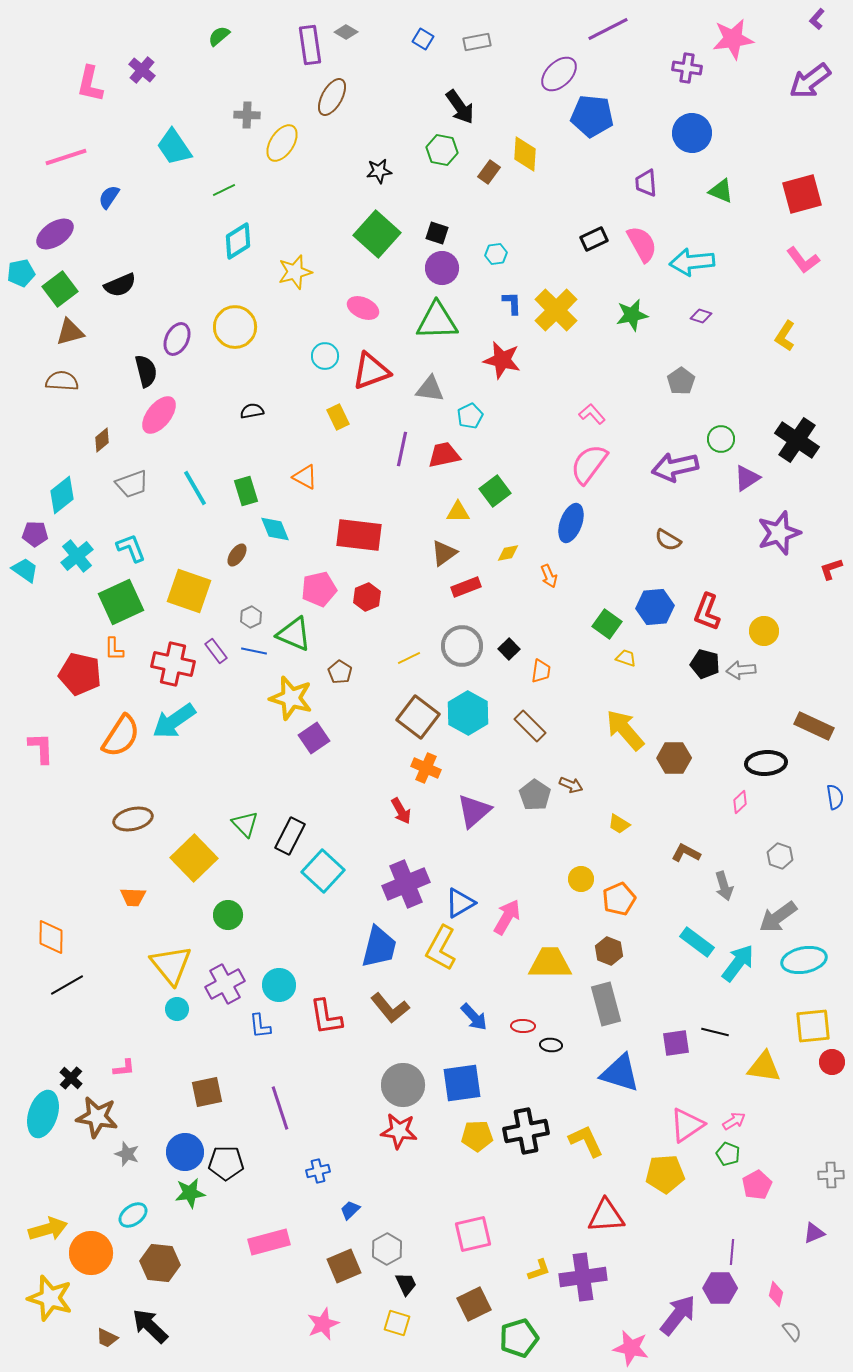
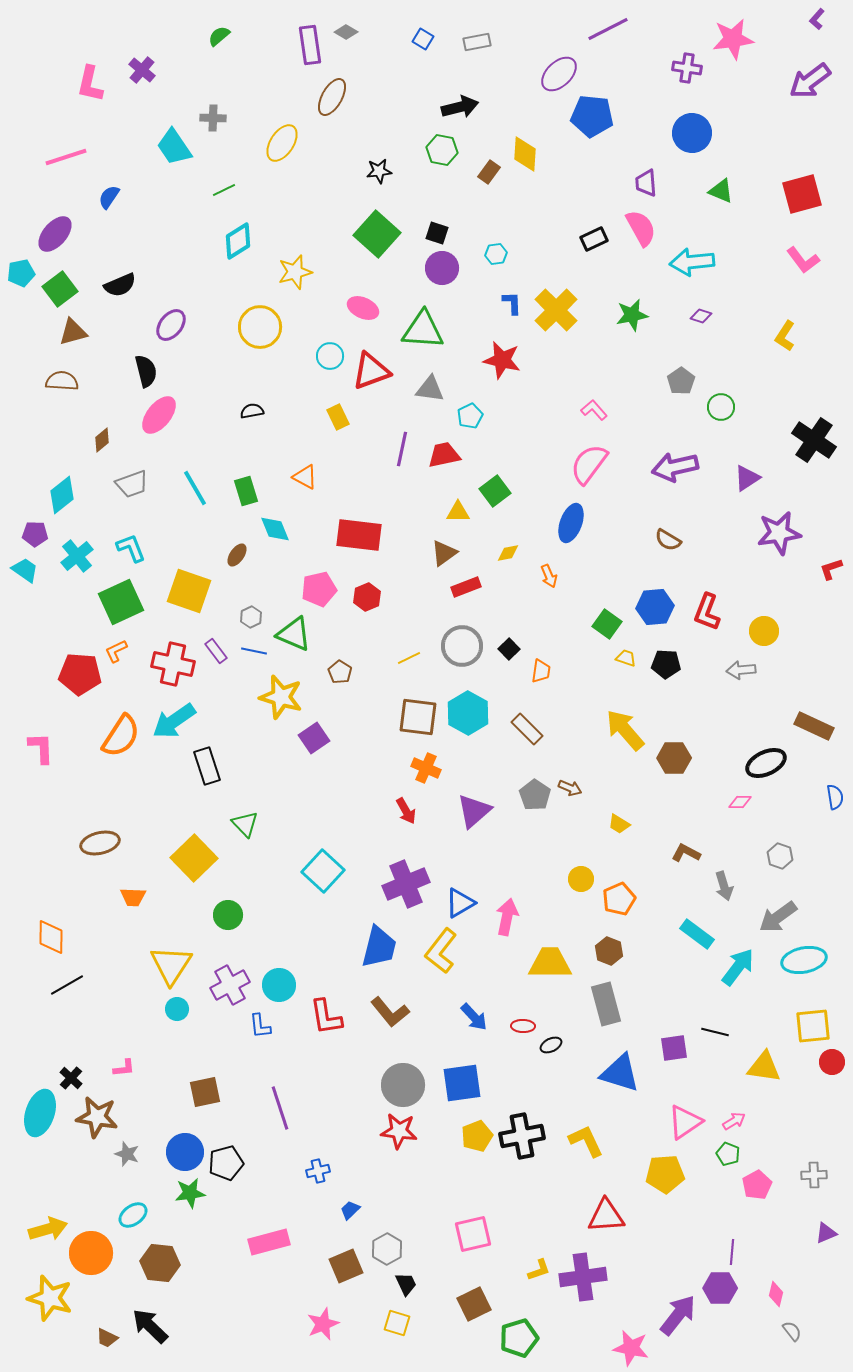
black arrow at (460, 107): rotated 69 degrees counterclockwise
gray cross at (247, 115): moved 34 px left, 3 px down
purple ellipse at (55, 234): rotated 15 degrees counterclockwise
pink semicircle at (642, 244): moved 1 px left, 16 px up
green triangle at (437, 321): moved 14 px left, 9 px down; rotated 6 degrees clockwise
yellow circle at (235, 327): moved 25 px right
brown triangle at (70, 332): moved 3 px right
purple ellipse at (177, 339): moved 6 px left, 14 px up; rotated 12 degrees clockwise
cyan circle at (325, 356): moved 5 px right
pink L-shape at (592, 414): moved 2 px right, 4 px up
green circle at (721, 439): moved 32 px up
black cross at (797, 440): moved 17 px right
purple star at (779, 533): rotated 9 degrees clockwise
orange L-shape at (114, 649): moved 2 px right, 2 px down; rotated 65 degrees clockwise
black pentagon at (705, 664): moved 39 px left; rotated 12 degrees counterclockwise
red pentagon at (80, 674): rotated 9 degrees counterclockwise
yellow star at (291, 698): moved 10 px left, 1 px up
brown square at (418, 717): rotated 30 degrees counterclockwise
brown rectangle at (530, 726): moved 3 px left, 3 px down
black ellipse at (766, 763): rotated 21 degrees counterclockwise
brown arrow at (571, 785): moved 1 px left, 3 px down
pink diamond at (740, 802): rotated 45 degrees clockwise
red arrow at (401, 811): moved 5 px right
brown ellipse at (133, 819): moved 33 px left, 24 px down
black rectangle at (290, 836): moved 83 px left, 70 px up; rotated 45 degrees counterclockwise
pink arrow at (507, 917): rotated 18 degrees counterclockwise
cyan rectangle at (697, 942): moved 8 px up
yellow L-shape at (441, 948): moved 3 px down; rotated 9 degrees clockwise
cyan arrow at (738, 963): moved 4 px down
yellow triangle at (171, 965): rotated 12 degrees clockwise
purple cross at (225, 984): moved 5 px right, 1 px down
brown L-shape at (390, 1008): moved 4 px down
purple square at (676, 1043): moved 2 px left, 5 px down
black ellipse at (551, 1045): rotated 30 degrees counterclockwise
brown square at (207, 1092): moved 2 px left
cyan ellipse at (43, 1114): moved 3 px left, 1 px up
pink triangle at (687, 1125): moved 2 px left, 3 px up
black cross at (526, 1131): moved 4 px left, 5 px down
yellow pentagon at (477, 1136): rotated 20 degrees counterclockwise
black pentagon at (226, 1163): rotated 16 degrees counterclockwise
gray cross at (831, 1175): moved 17 px left
purple triangle at (814, 1233): moved 12 px right
brown square at (344, 1266): moved 2 px right
